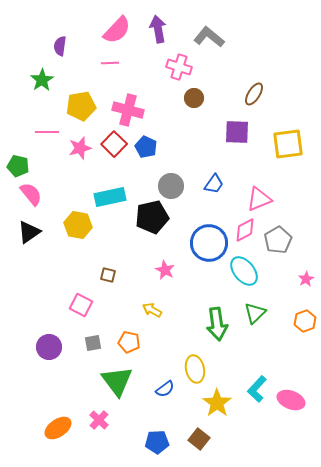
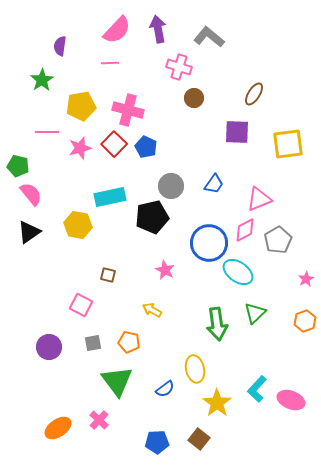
cyan ellipse at (244, 271): moved 6 px left, 1 px down; rotated 16 degrees counterclockwise
